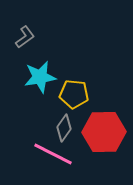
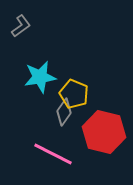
gray L-shape: moved 4 px left, 11 px up
yellow pentagon: rotated 16 degrees clockwise
gray diamond: moved 16 px up
red hexagon: rotated 15 degrees clockwise
